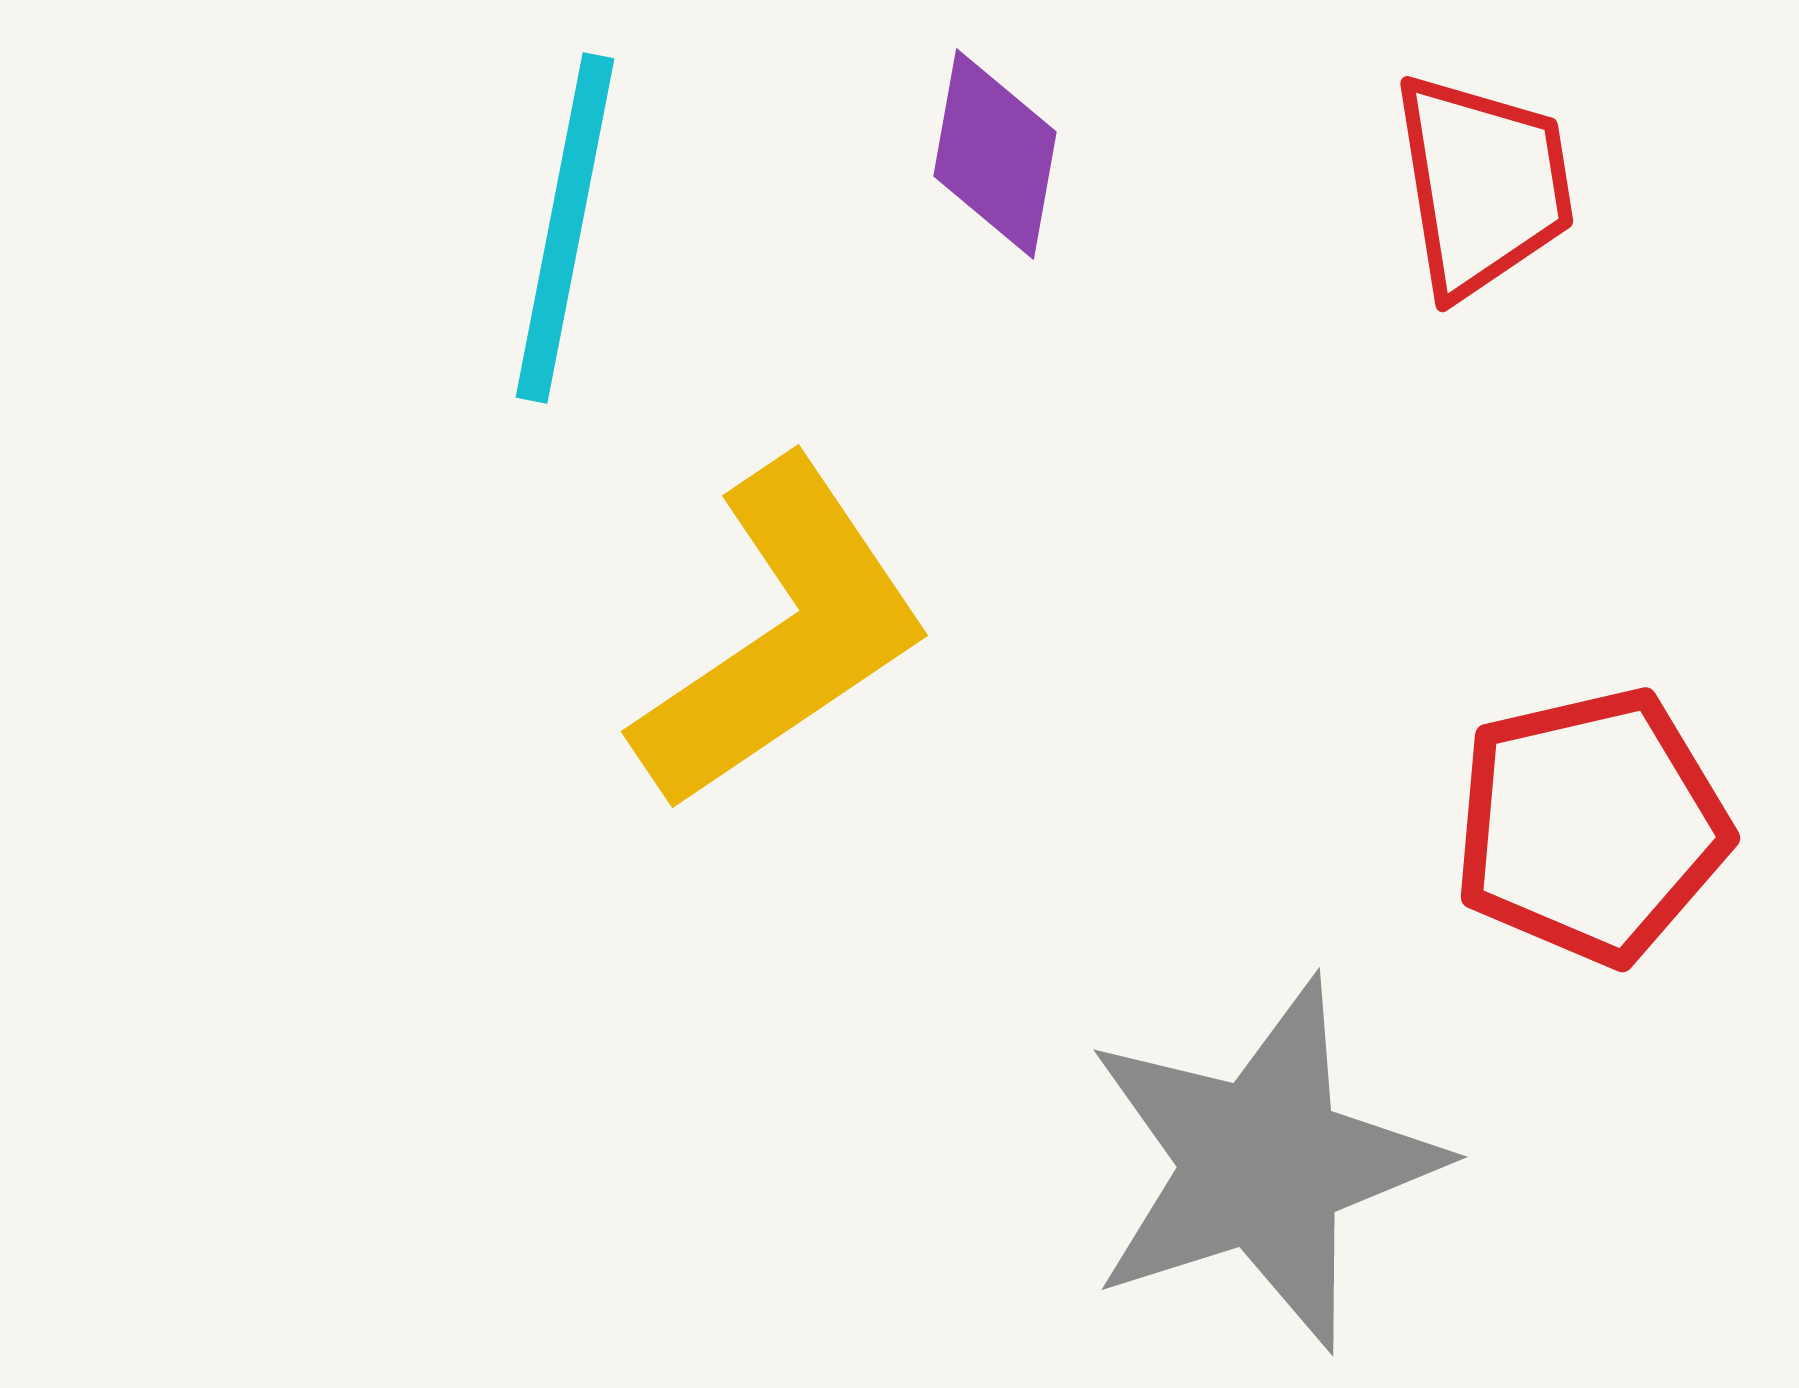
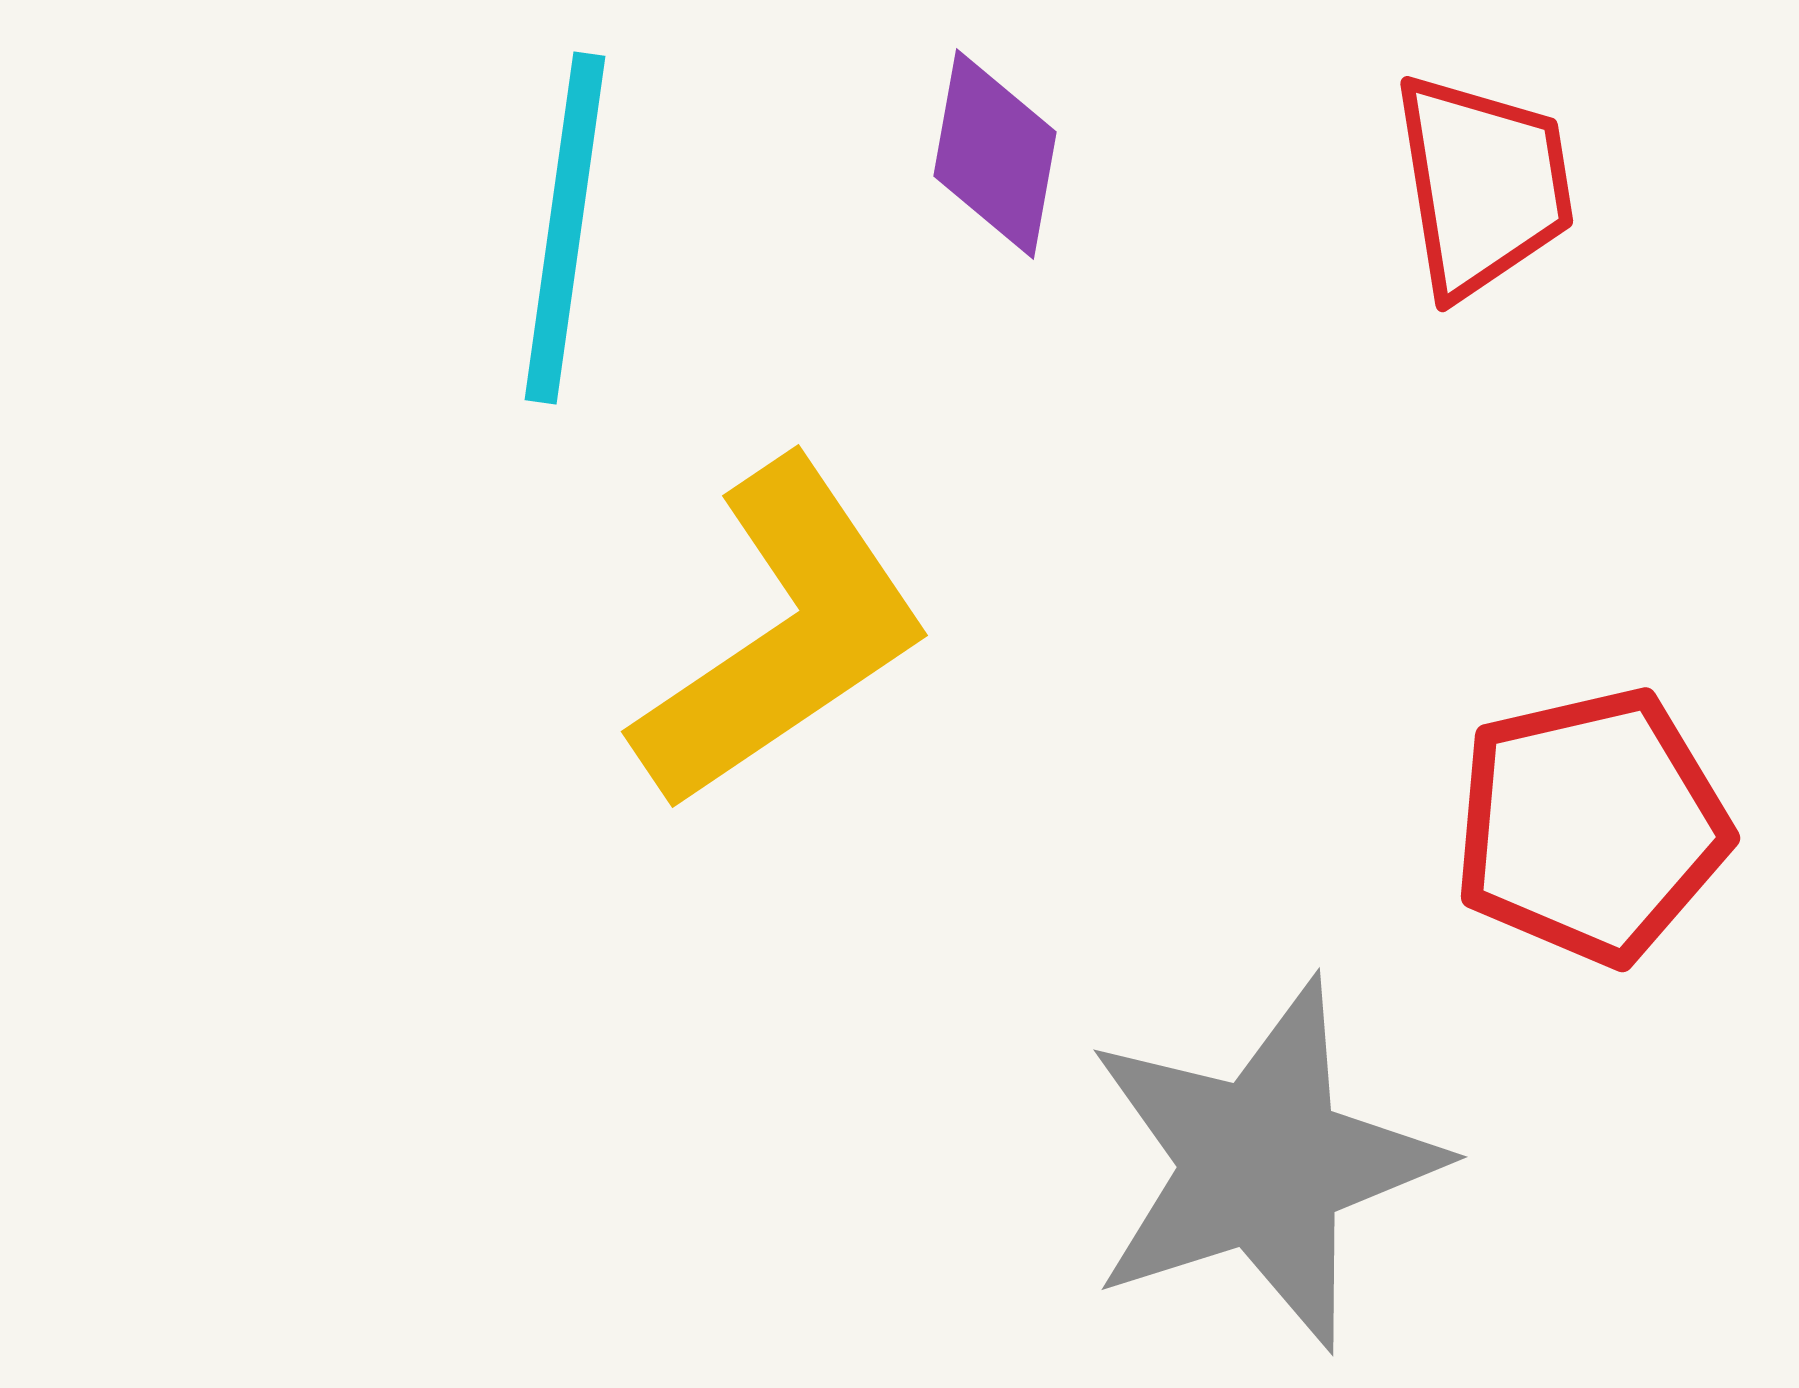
cyan line: rotated 3 degrees counterclockwise
